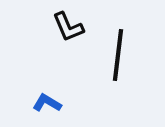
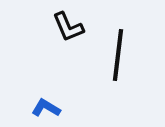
blue L-shape: moved 1 px left, 5 px down
